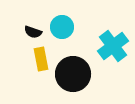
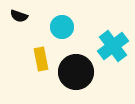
black semicircle: moved 14 px left, 16 px up
black circle: moved 3 px right, 2 px up
